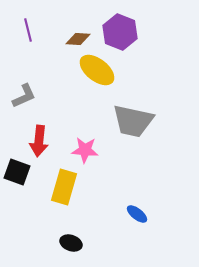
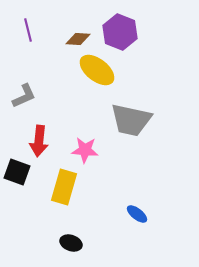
gray trapezoid: moved 2 px left, 1 px up
